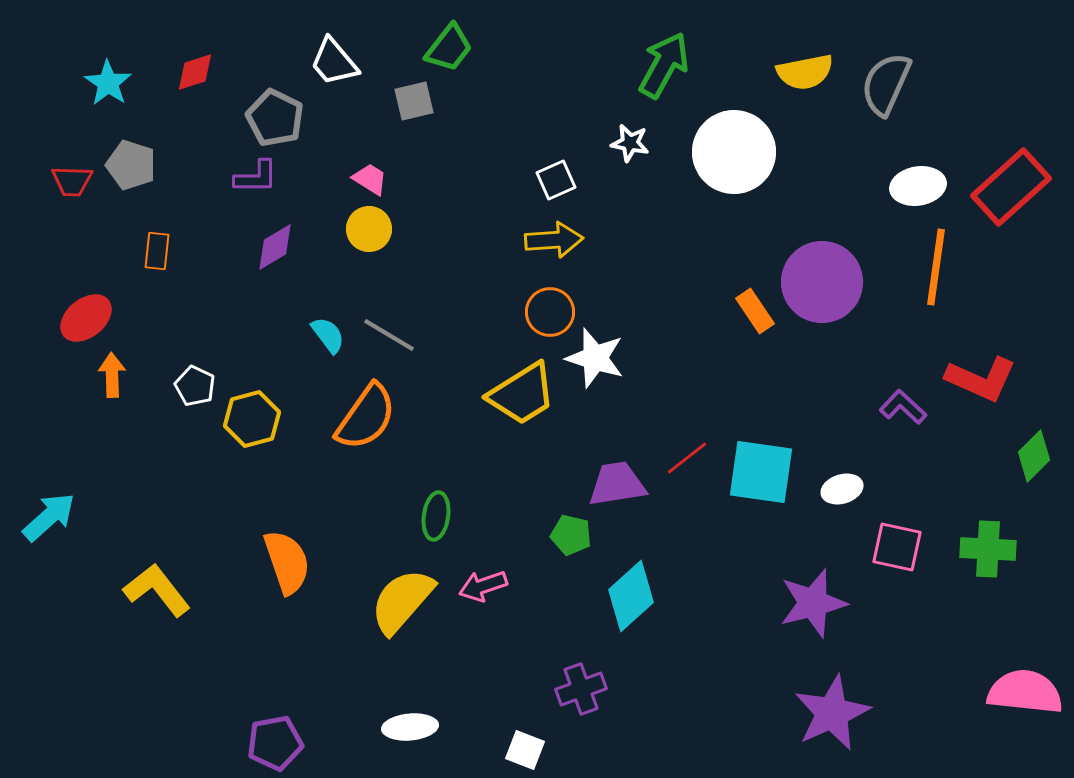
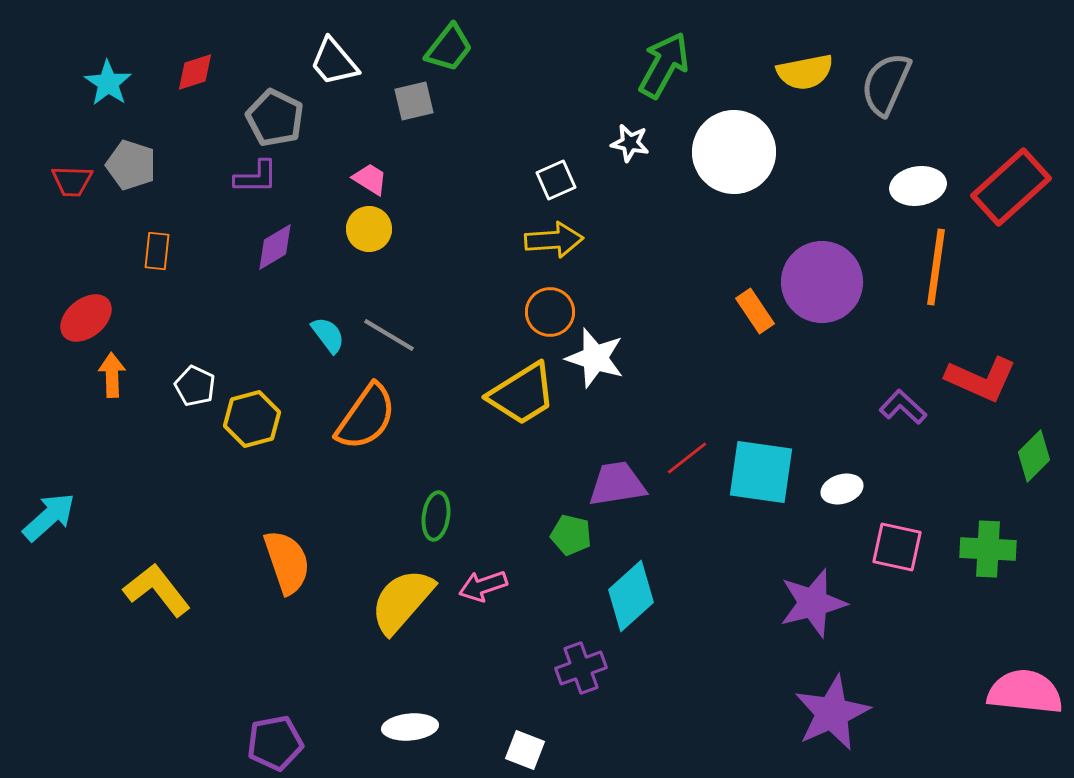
purple cross at (581, 689): moved 21 px up
